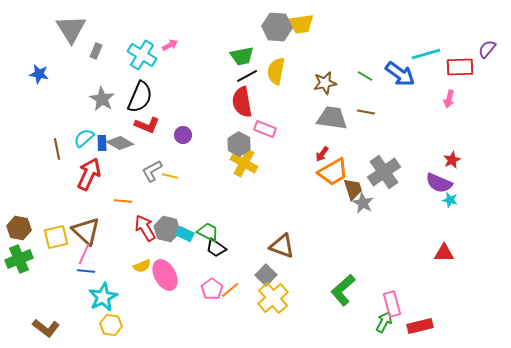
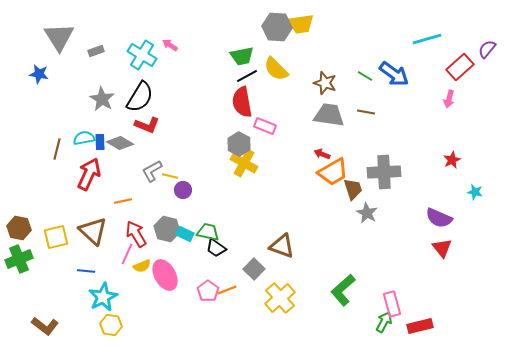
gray triangle at (71, 29): moved 12 px left, 8 px down
pink arrow at (170, 45): rotated 119 degrees counterclockwise
gray rectangle at (96, 51): rotated 49 degrees clockwise
cyan line at (426, 54): moved 1 px right, 15 px up
red rectangle at (460, 67): rotated 40 degrees counterclockwise
yellow semicircle at (276, 71): moved 2 px up; rotated 56 degrees counterclockwise
blue arrow at (400, 74): moved 6 px left
brown star at (325, 83): rotated 30 degrees clockwise
black semicircle at (140, 97): rotated 8 degrees clockwise
gray trapezoid at (332, 118): moved 3 px left, 3 px up
pink rectangle at (265, 129): moved 3 px up
purple circle at (183, 135): moved 55 px down
cyan semicircle at (84, 138): rotated 30 degrees clockwise
blue rectangle at (102, 143): moved 2 px left, 1 px up
brown line at (57, 149): rotated 25 degrees clockwise
red arrow at (322, 154): rotated 77 degrees clockwise
gray cross at (384, 172): rotated 32 degrees clockwise
purple semicircle at (439, 183): moved 35 px down
cyan star at (450, 200): moved 25 px right, 8 px up
orange line at (123, 201): rotated 18 degrees counterclockwise
gray star at (363, 203): moved 4 px right, 10 px down
red arrow at (145, 228): moved 9 px left, 6 px down
brown triangle at (86, 231): moved 7 px right
green trapezoid at (208, 232): rotated 15 degrees counterclockwise
red triangle at (444, 253): moved 2 px left, 5 px up; rotated 50 degrees clockwise
pink line at (84, 254): moved 43 px right
gray square at (266, 275): moved 12 px left, 6 px up
pink pentagon at (212, 289): moved 4 px left, 2 px down
orange line at (230, 290): moved 3 px left; rotated 18 degrees clockwise
yellow cross at (273, 298): moved 7 px right
brown L-shape at (46, 328): moved 1 px left, 2 px up
